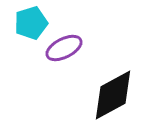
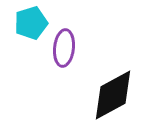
purple ellipse: rotated 57 degrees counterclockwise
